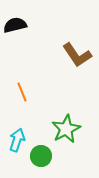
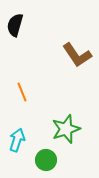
black semicircle: rotated 60 degrees counterclockwise
green star: rotated 8 degrees clockwise
green circle: moved 5 px right, 4 px down
